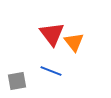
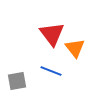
orange triangle: moved 1 px right, 6 px down
